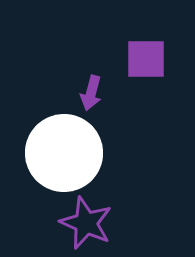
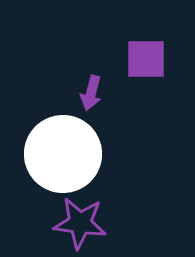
white circle: moved 1 px left, 1 px down
purple star: moved 6 px left; rotated 16 degrees counterclockwise
